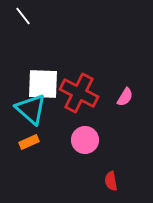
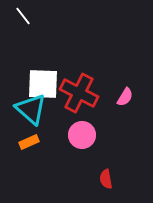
pink circle: moved 3 px left, 5 px up
red semicircle: moved 5 px left, 2 px up
